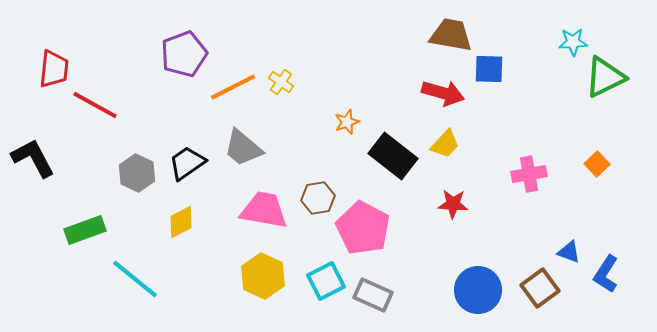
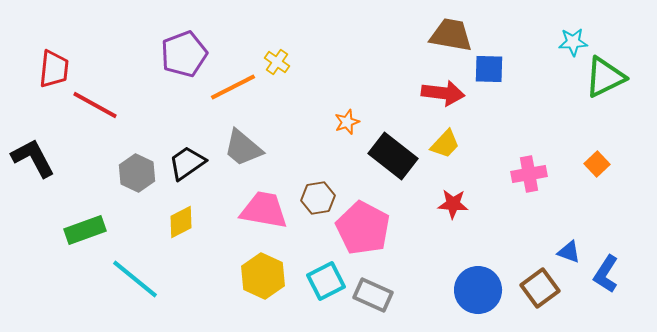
yellow cross: moved 4 px left, 20 px up
red arrow: rotated 9 degrees counterclockwise
